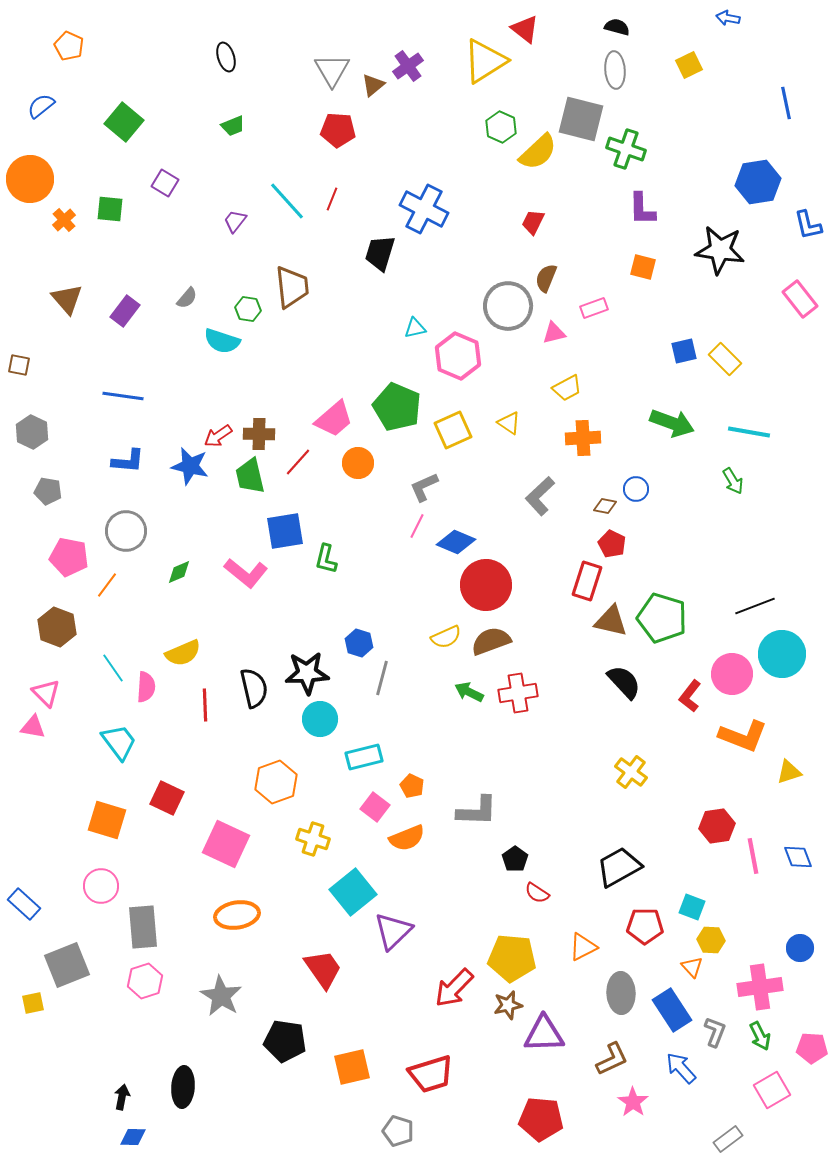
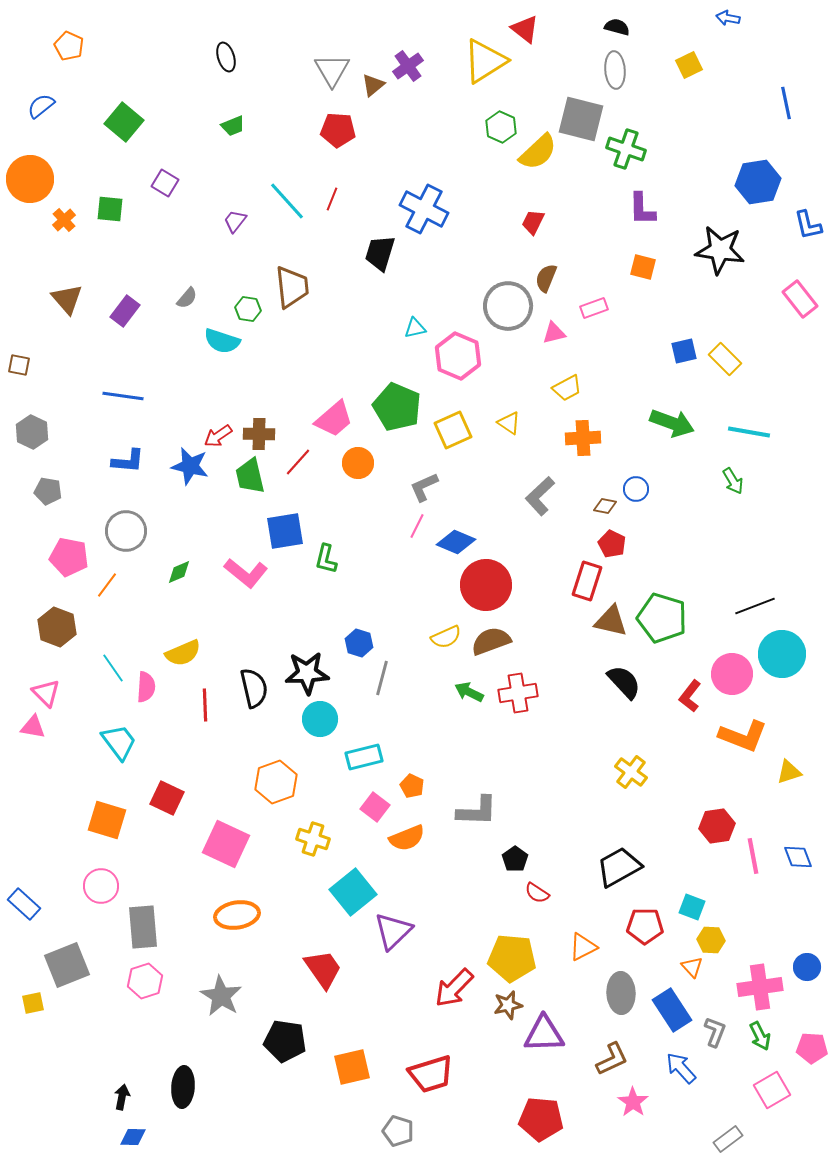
blue circle at (800, 948): moved 7 px right, 19 px down
